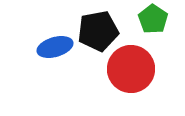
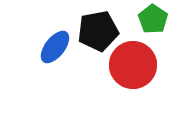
blue ellipse: rotated 36 degrees counterclockwise
red circle: moved 2 px right, 4 px up
